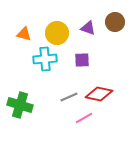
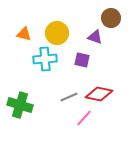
brown circle: moved 4 px left, 4 px up
purple triangle: moved 7 px right, 9 px down
purple square: rotated 14 degrees clockwise
pink line: rotated 18 degrees counterclockwise
